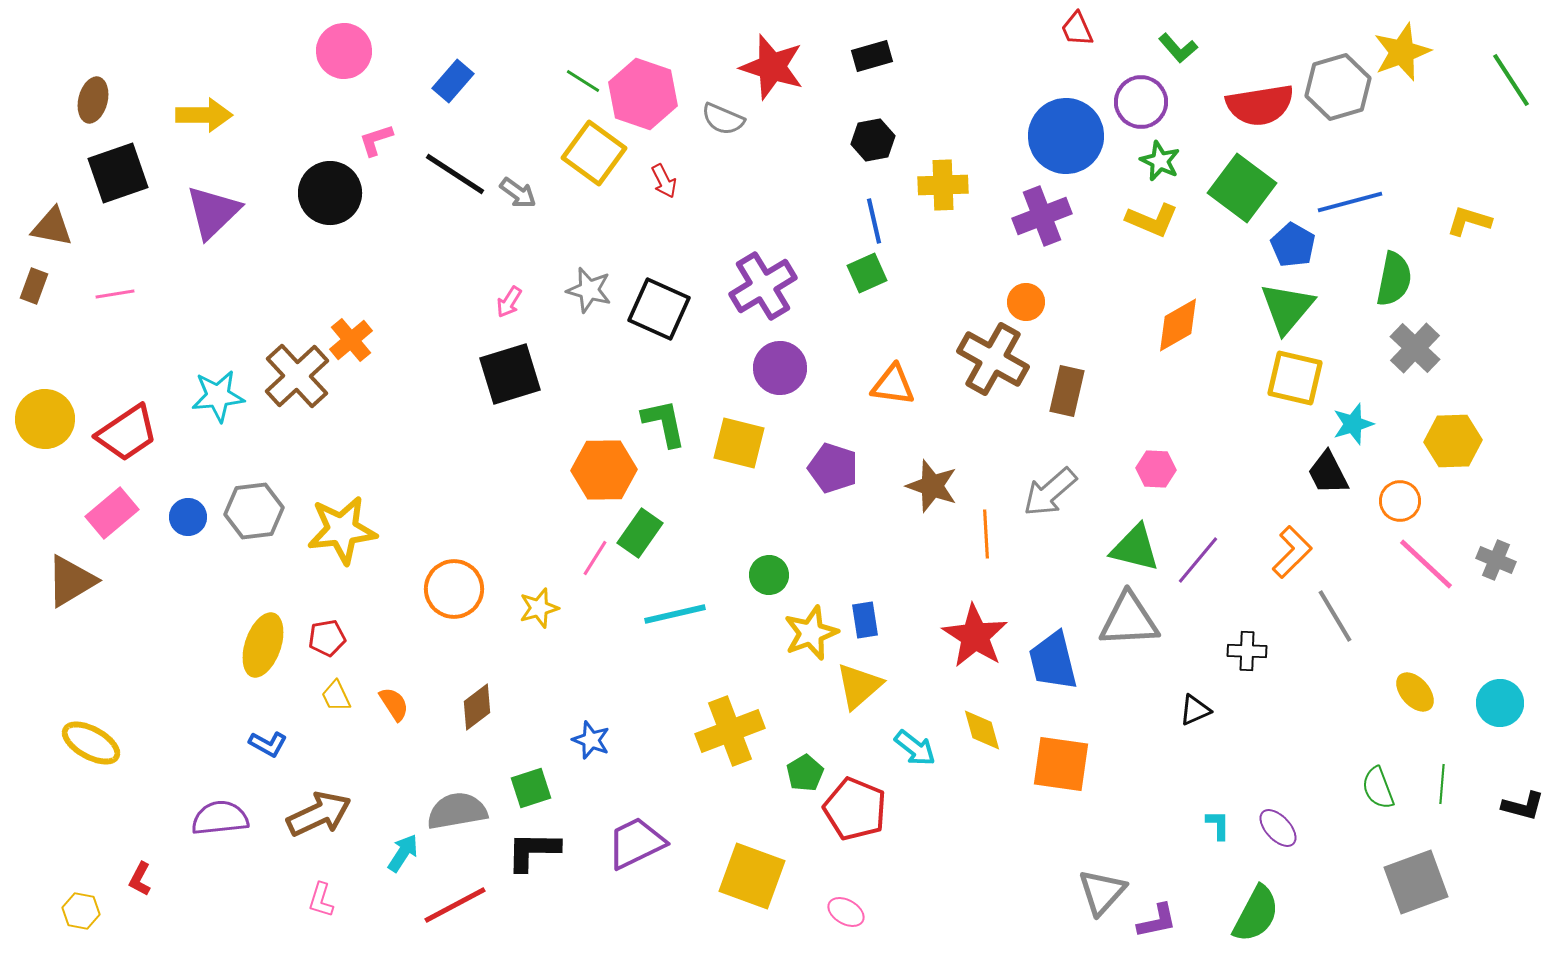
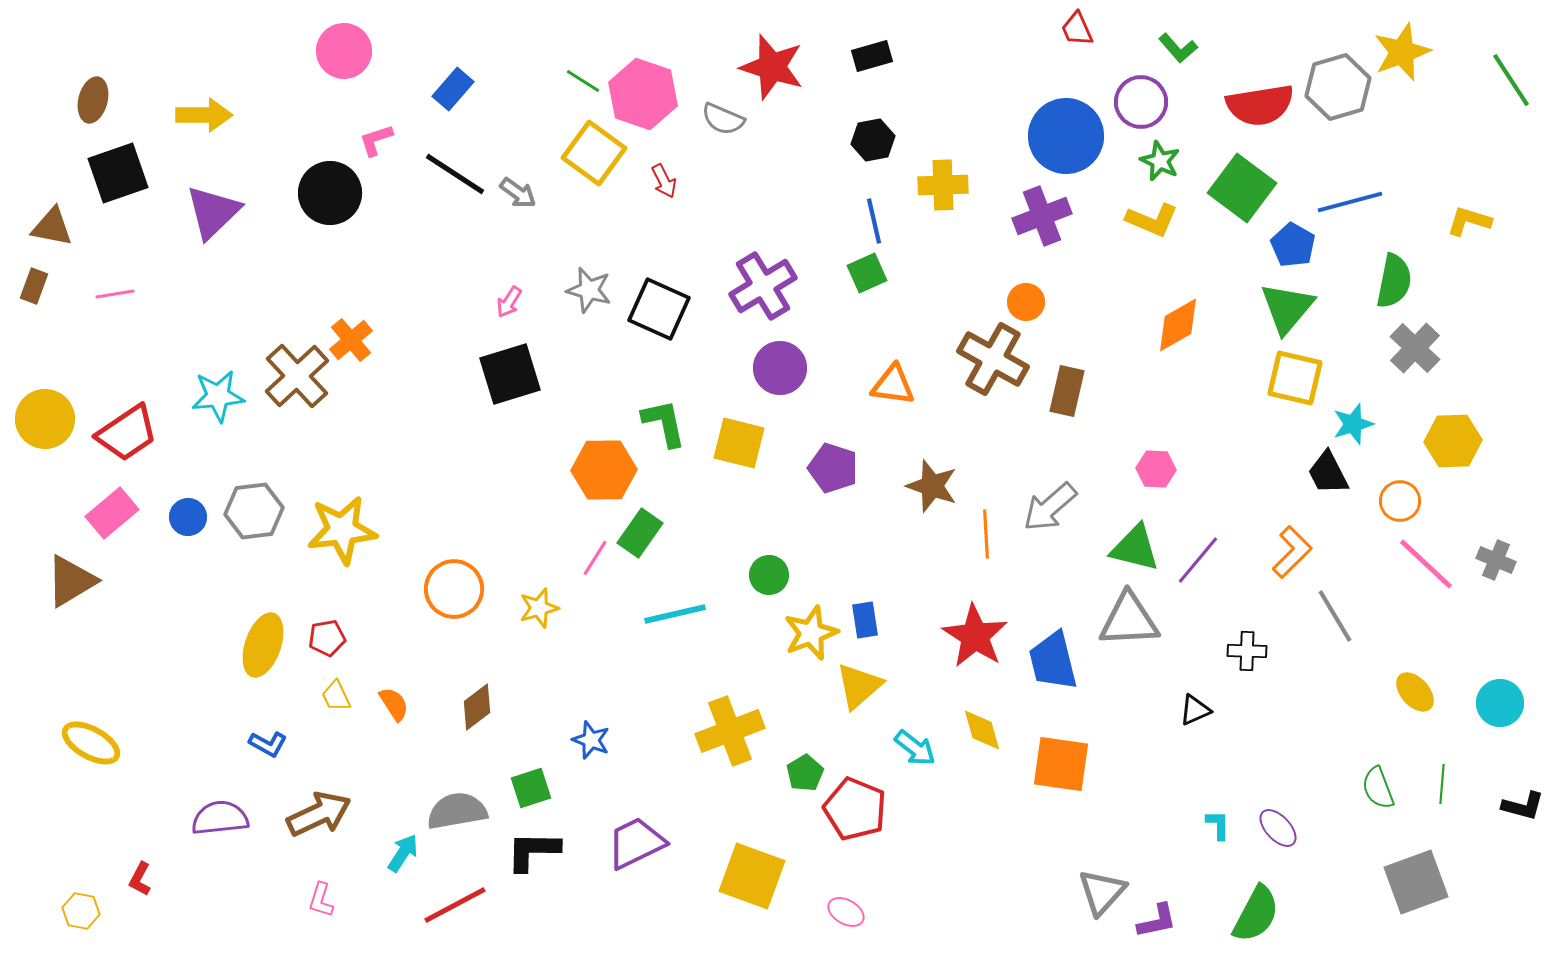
blue rectangle at (453, 81): moved 8 px down
green semicircle at (1394, 279): moved 2 px down
gray arrow at (1050, 492): moved 15 px down
